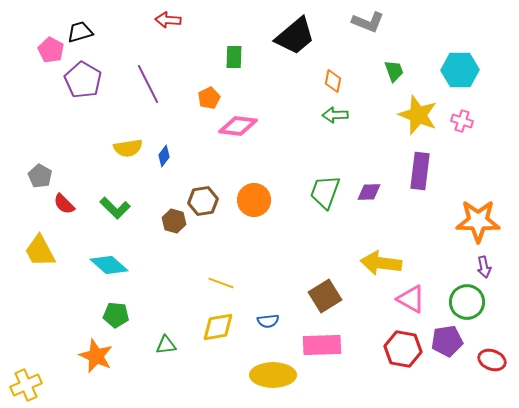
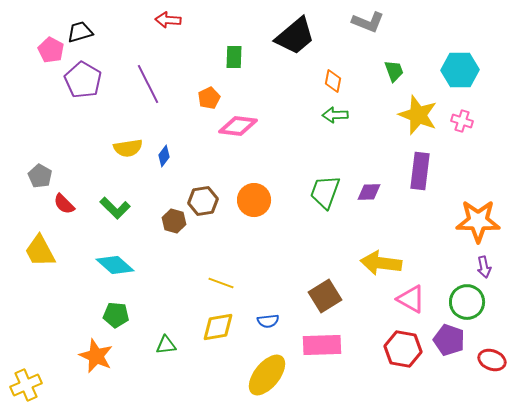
cyan diamond at (109, 265): moved 6 px right
purple pentagon at (447, 341): moved 2 px right, 1 px up; rotated 28 degrees clockwise
yellow ellipse at (273, 375): moved 6 px left; rotated 51 degrees counterclockwise
